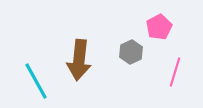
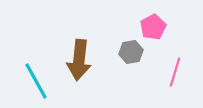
pink pentagon: moved 6 px left
gray hexagon: rotated 15 degrees clockwise
